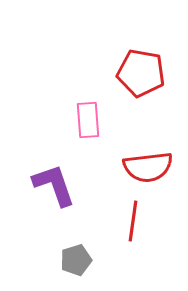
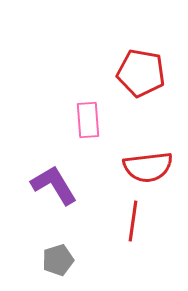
purple L-shape: rotated 12 degrees counterclockwise
gray pentagon: moved 18 px left
